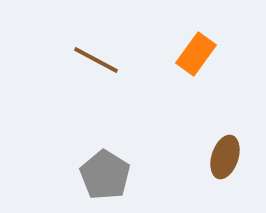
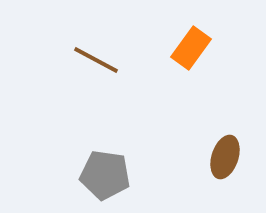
orange rectangle: moved 5 px left, 6 px up
gray pentagon: rotated 24 degrees counterclockwise
